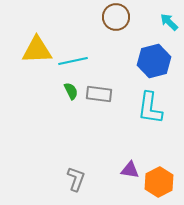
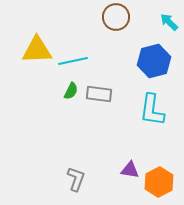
green semicircle: rotated 54 degrees clockwise
cyan L-shape: moved 2 px right, 2 px down
